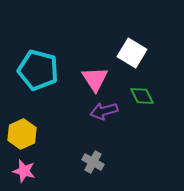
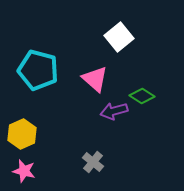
white square: moved 13 px left, 16 px up; rotated 20 degrees clockwise
pink triangle: rotated 16 degrees counterclockwise
green diamond: rotated 30 degrees counterclockwise
purple arrow: moved 10 px right
gray cross: rotated 10 degrees clockwise
